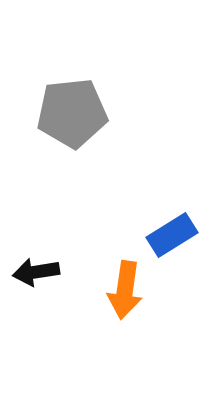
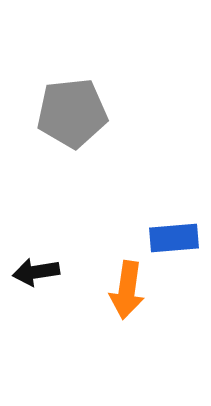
blue rectangle: moved 2 px right, 3 px down; rotated 27 degrees clockwise
orange arrow: moved 2 px right
